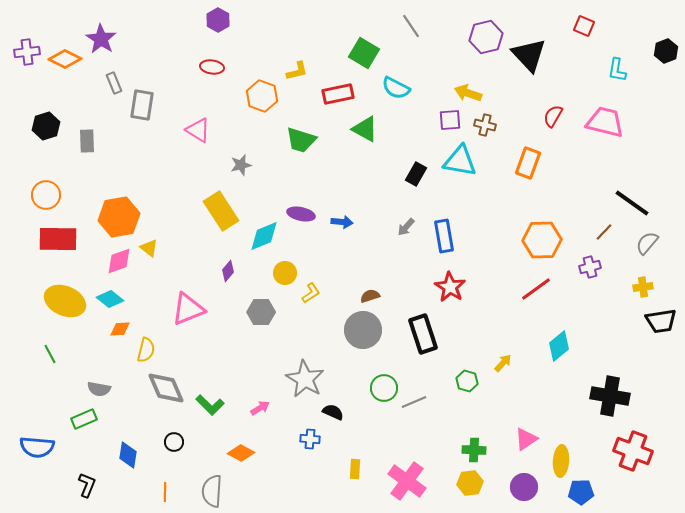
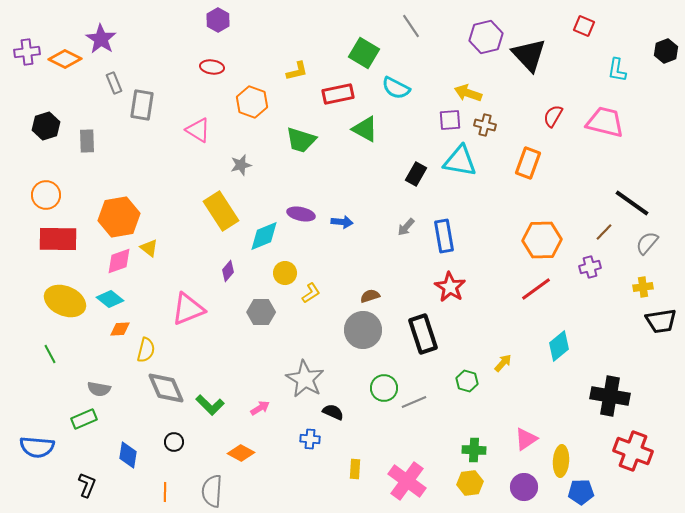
orange hexagon at (262, 96): moved 10 px left, 6 px down
